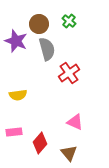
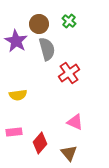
purple star: rotated 10 degrees clockwise
